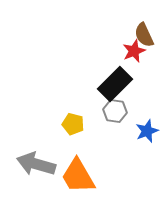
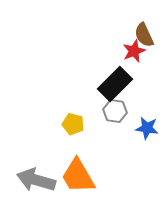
blue star: moved 3 px up; rotated 30 degrees clockwise
gray arrow: moved 16 px down
